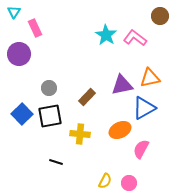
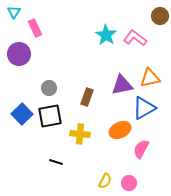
brown rectangle: rotated 24 degrees counterclockwise
